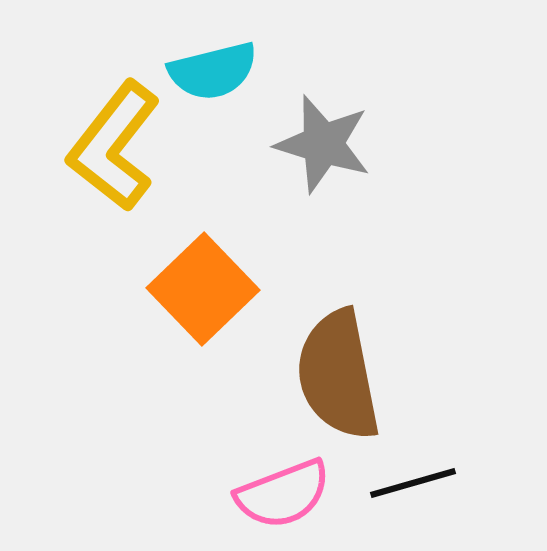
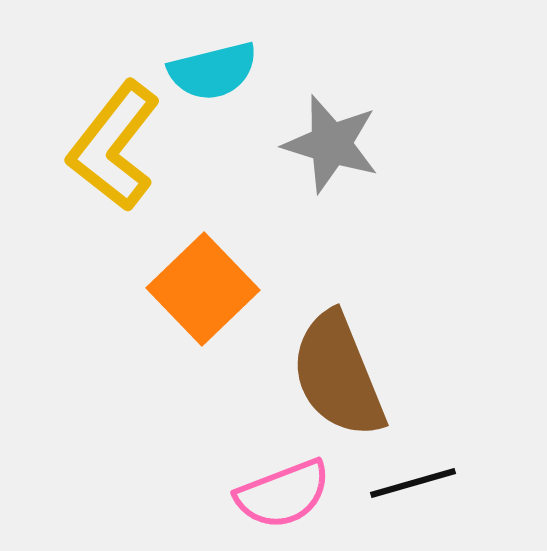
gray star: moved 8 px right
brown semicircle: rotated 11 degrees counterclockwise
